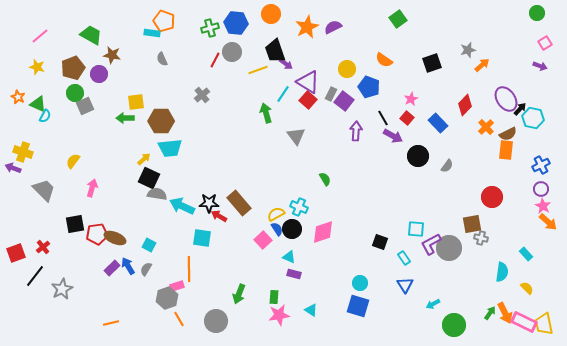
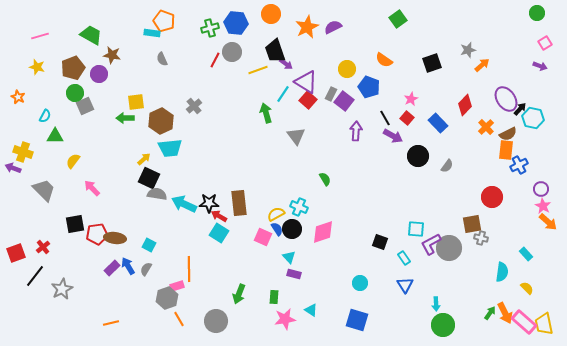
pink line at (40, 36): rotated 24 degrees clockwise
purple triangle at (308, 82): moved 2 px left
gray cross at (202, 95): moved 8 px left, 11 px down
green triangle at (38, 104): moved 17 px right, 32 px down; rotated 24 degrees counterclockwise
black line at (383, 118): moved 2 px right
brown hexagon at (161, 121): rotated 25 degrees counterclockwise
blue cross at (541, 165): moved 22 px left
pink arrow at (92, 188): rotated 60 degrees counterclockwise
brown rectangle at (239, 203): rotated 35 degrees clockwise
cyan arrow at (182, 206): moved 2 px right, 2 px up
brown ellipse at (115, 238): rotated 15 degrees counterclockwise
cyan square at (202, 238): moved 17 px right, 5 px up; rotated 24 degrees clockwise
pink square at (263, 240): moved 3 px up; rotated 24 degrees counterclockwise
cyan triangle at (289, 257): rotated 24 degrees clockwise
cyan arrow at (433, 304): moved 3 px right; rotated 64 degrees counterclockwise
blue square at (358, 306): moved 1 px left, 14 px down
pink star at (279, 315): moved 6 px right, 4 px down
pink rectangle at (524, 322): rotated 15 degrees clockwise
green circle at (454, 325): moved 11 px left
